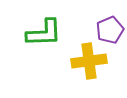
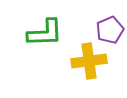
green L-shape: moved 1 px right
